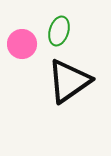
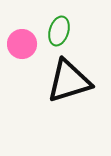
black triangle: rotated 18 degrees clockwise
